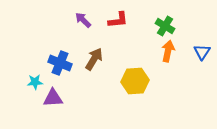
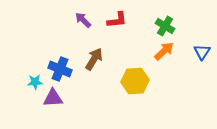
red L-shape: moved 1 px left
orange arrow: moved 4 px left; rotated 35 degrees clockwise
blue cross: moved 6 px down
